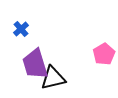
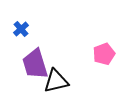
pink pentagon: rotated 10 degrees clockwise
black triangle: moved 3 px right, 3 px down
